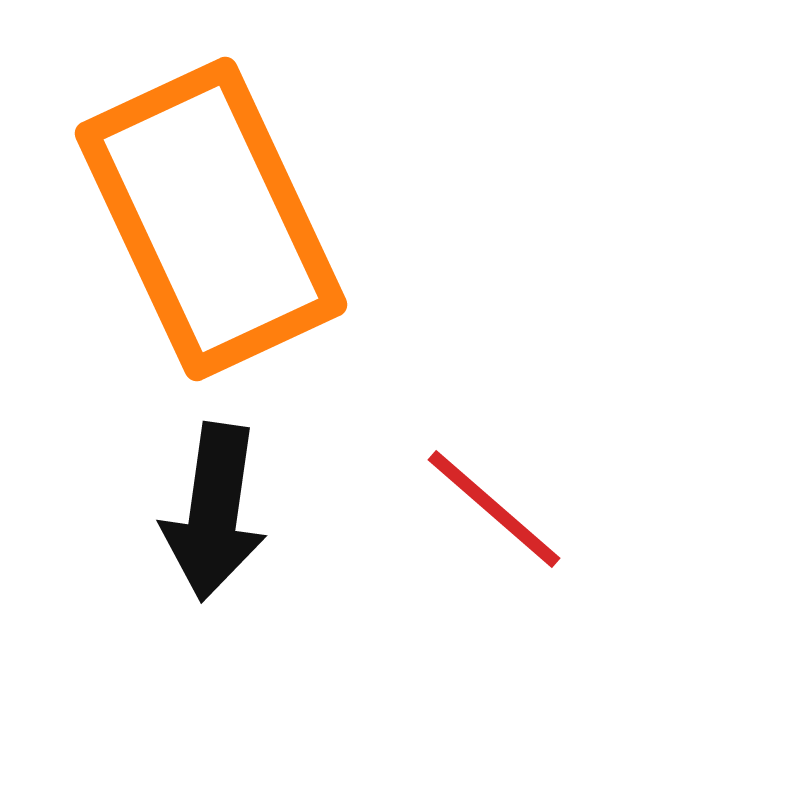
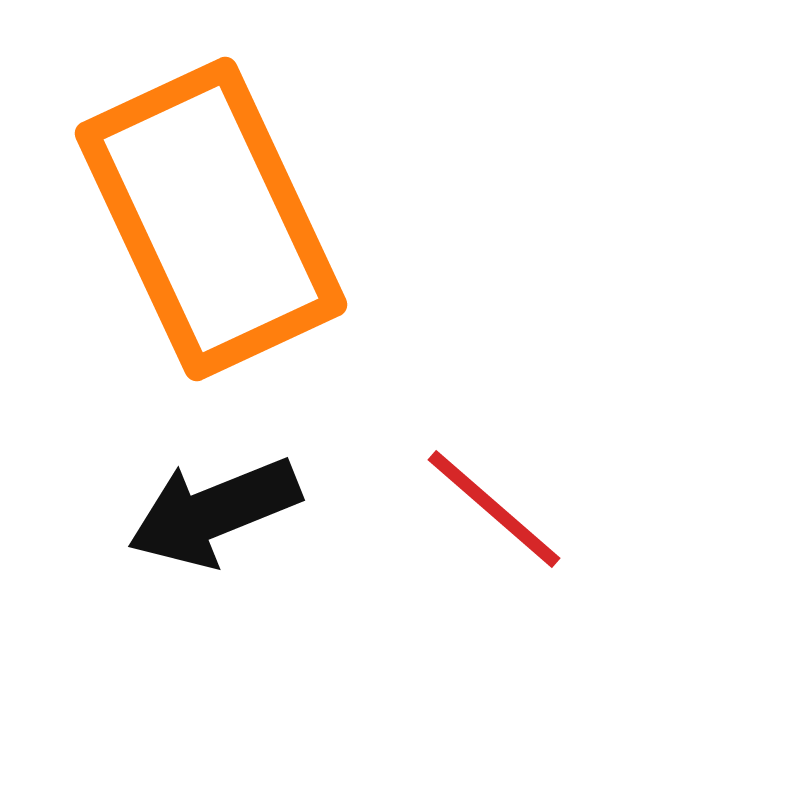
black arrow: rotated 60 degrees clockwise
